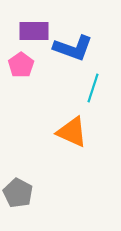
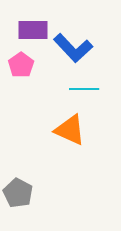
purple rectangle: moved 1 px left, 1 px up
blue L-shape: rotated 27 degrees clockwise
cyan line: moved 9 px left, 1 px down; rotated 72 degrees clockwise
orange triangle: moved 2 px left, 2 px up
